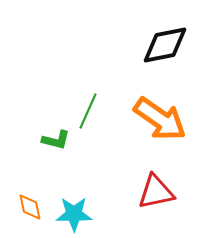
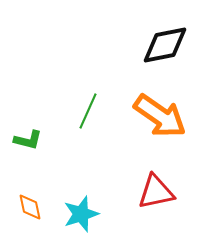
orange arrow: moved 3 px up
green L-shape: moved 28 px left
cyan star: moved 7 px right; rotated 18 degrees counterclockwise
